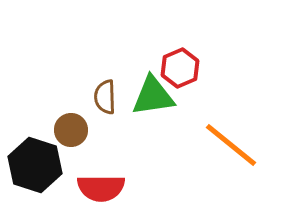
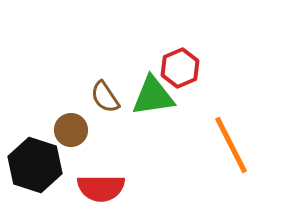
brown semicircle: rotated 32 degrees counterclockwise
orange line: rotated 24 degrees clockwise
